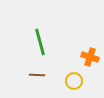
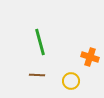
yellow circle: moved 3 px left
